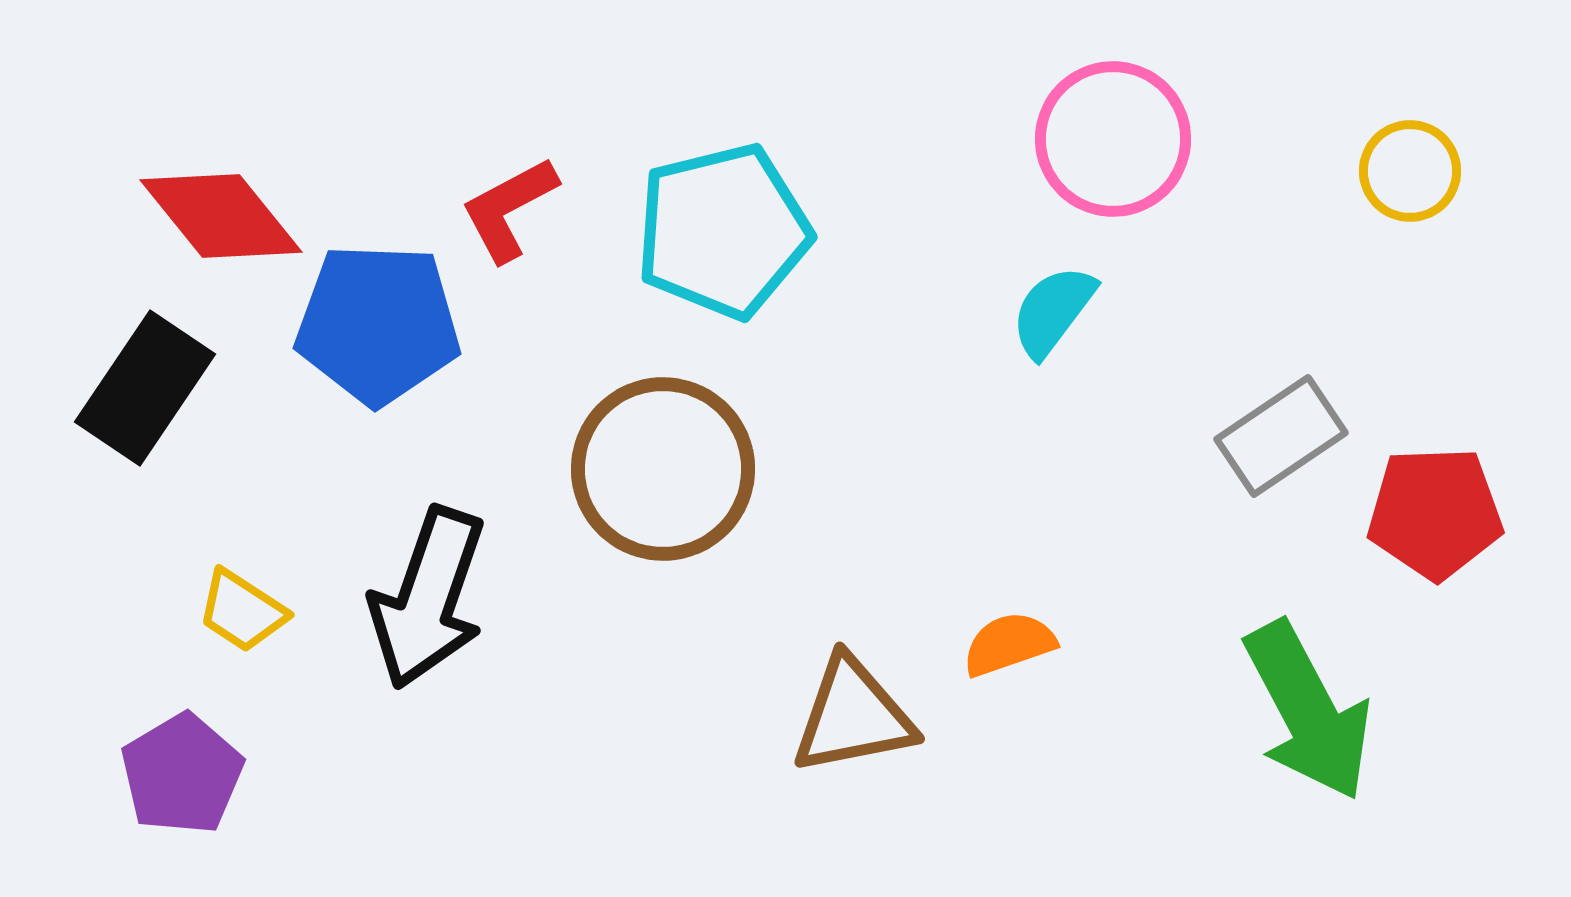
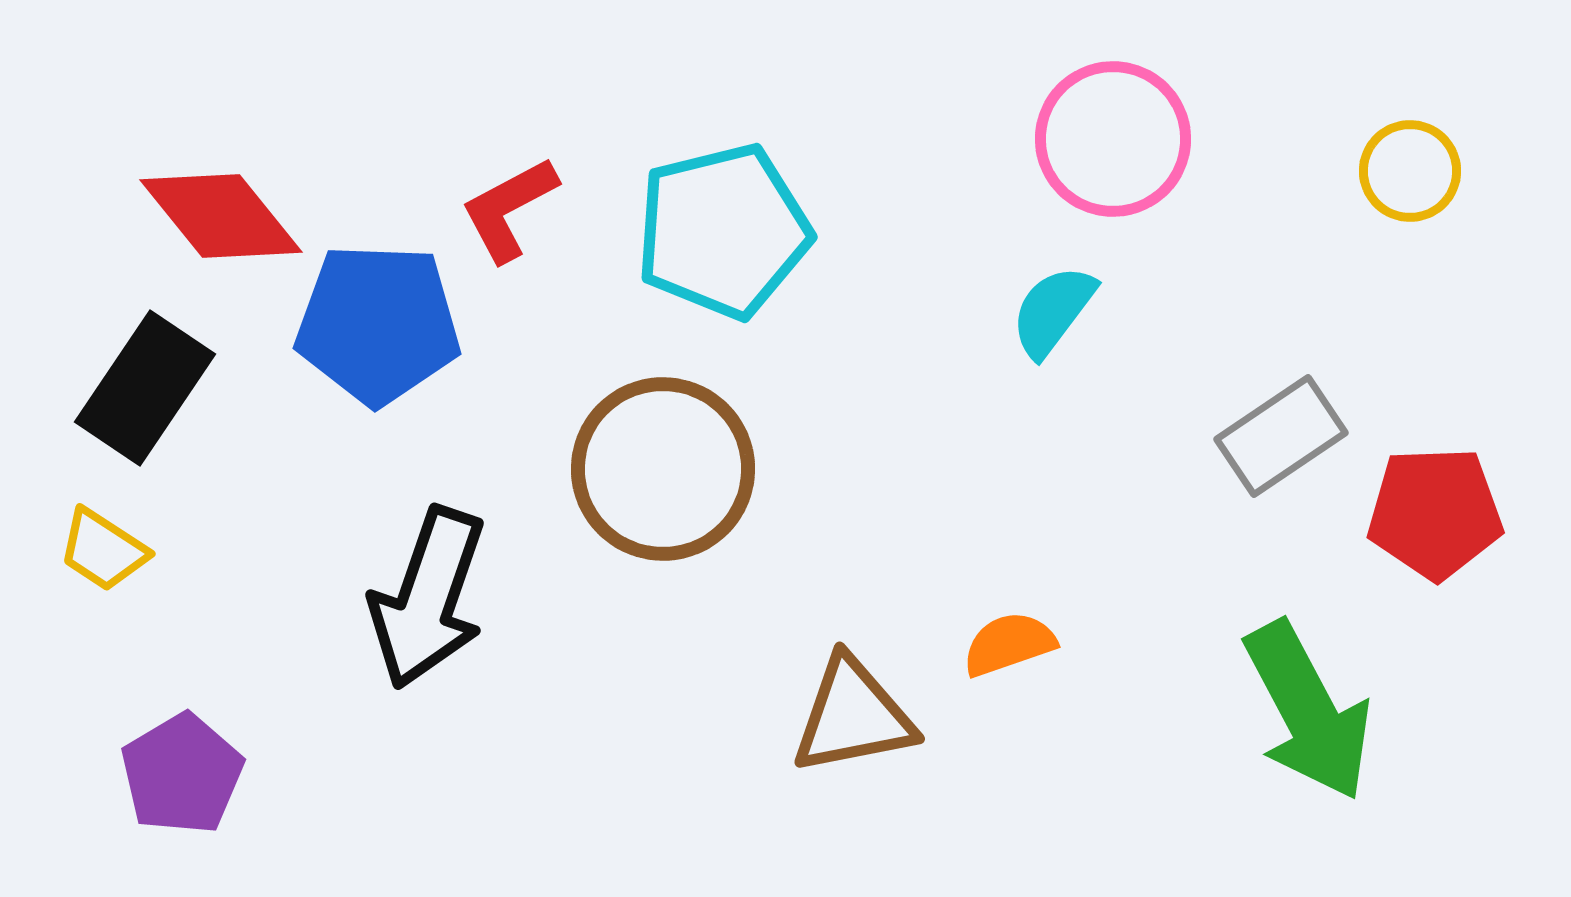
yellow trapezoid: moved 139 px left, 61 px up
